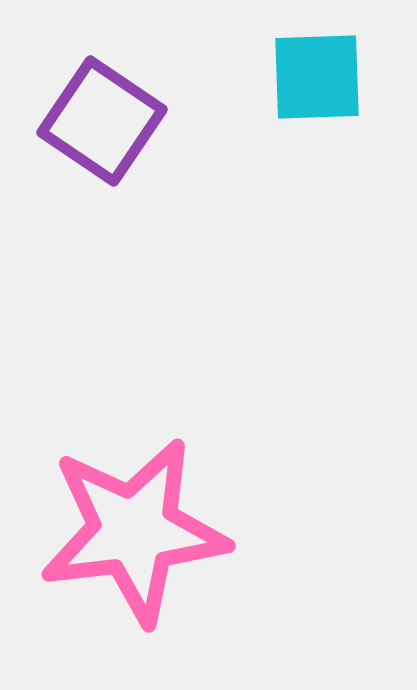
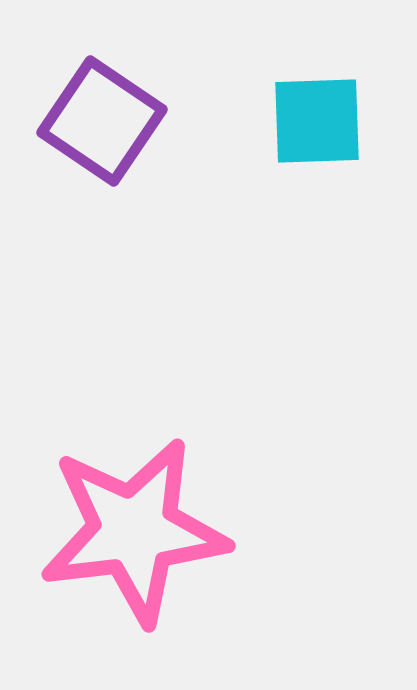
cyan square: moved 44 px down
